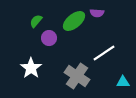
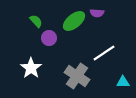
green semicircle: rotated 96 degrees clockwise
